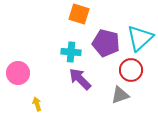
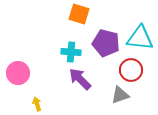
cyan triangle: rotated 48 degrees clockwise
